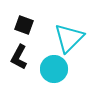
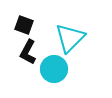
cyan triangle: moved 1 px right
black L-shape: moved 9 px right, 5 px up
